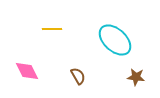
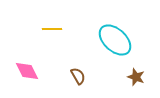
brown star: rotated 12 degrees clockwise
